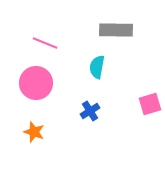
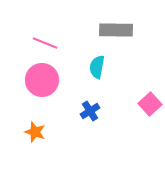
pink circle: moved 6 px right, 3 px up
pink square: rotated 25 degrees counterclockwise
orange star: moved 1 px right
